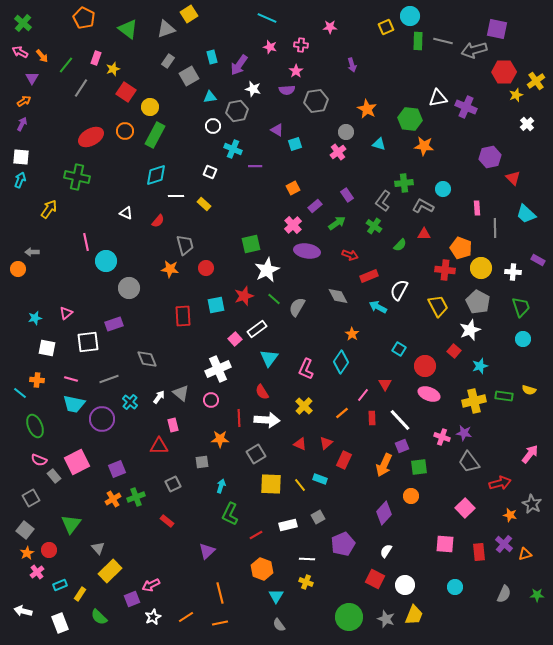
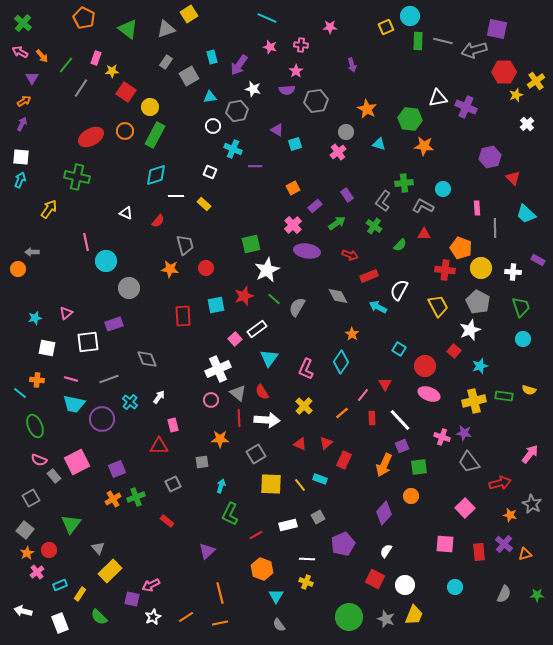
gray rectangle at (168, 61): moved 2 px left, 1 px down
yellow star at (113, 69): moved 1 px left, 2 px down; rotated 16 degrees clockwise
gray triangle at (181, 393): moved 57 px right
purple square at (132, 599): rotated 35 degrees clockwise
